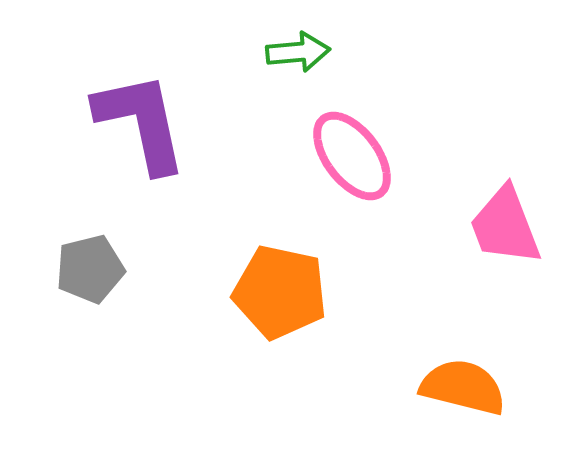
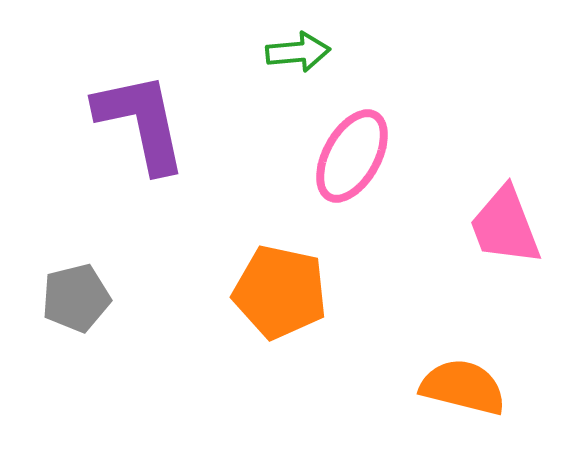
pink ellipse: rotated 66 degrees clockwise
gray pentagon: moved 14 px left, 29 px down
